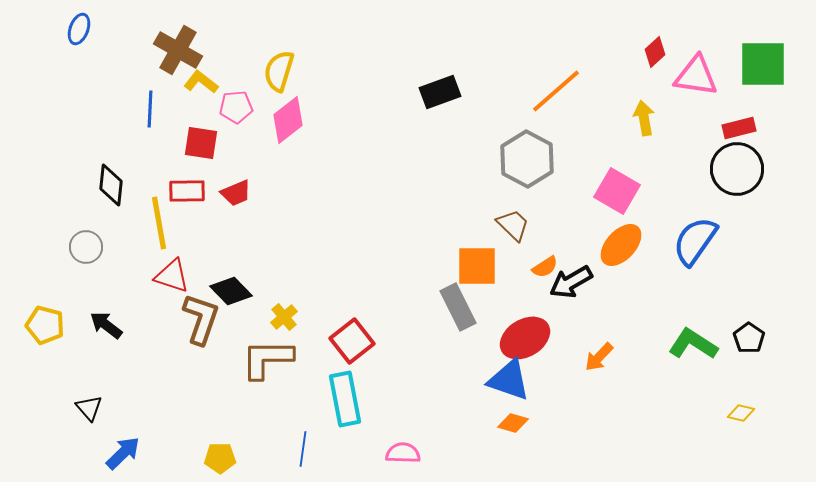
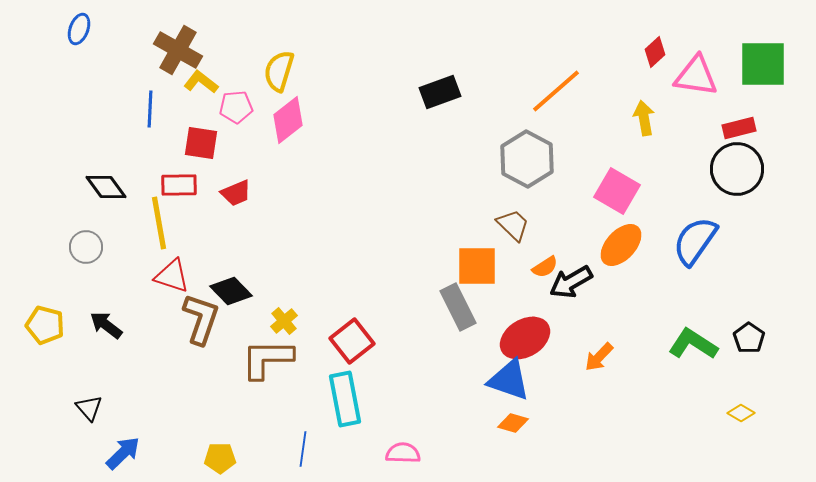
black diamond at (111, 185): moved 5 px left, 2 px down; rotated 42 degrees counterclockwise
red rectangle at (187, 191): moved 8 px left, 6 px up
yellow cross at (284, 317): moved 4 px down
yellow diamond at (741, 413): rotated 16 degrees clockwise
